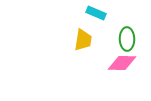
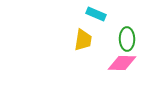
cyan rectangle: moved 1 px down
